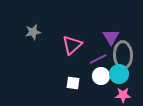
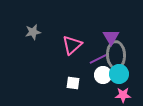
gray ellipse: moved 7 px left
white circle: moved 2 px right, 1 px up
